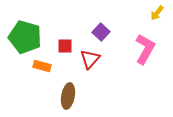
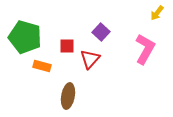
red square: moved 2 px right
